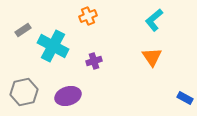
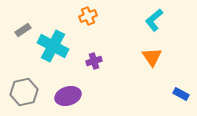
blue rectangle: moved 4 px left, 4 px up
